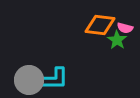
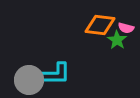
pink semicircle: moved 1 px right
cyan L-shape: moved 2 px right, 5 px up
